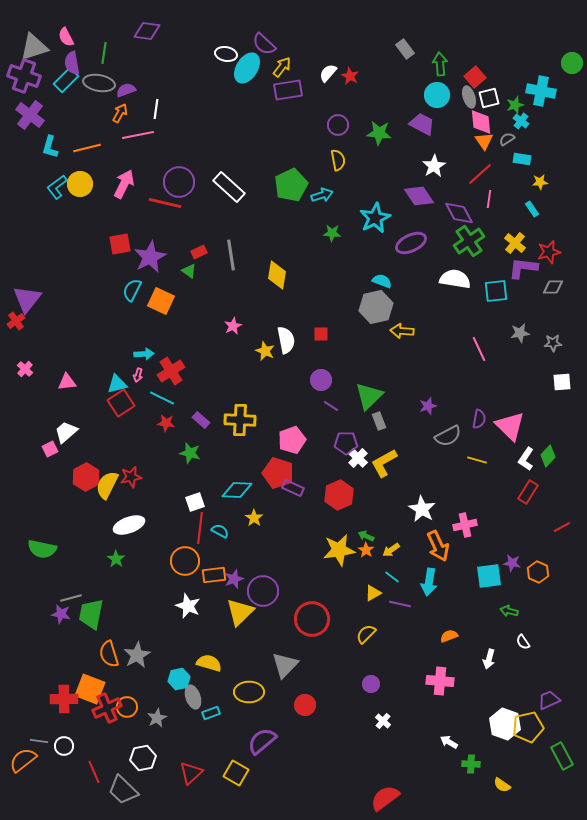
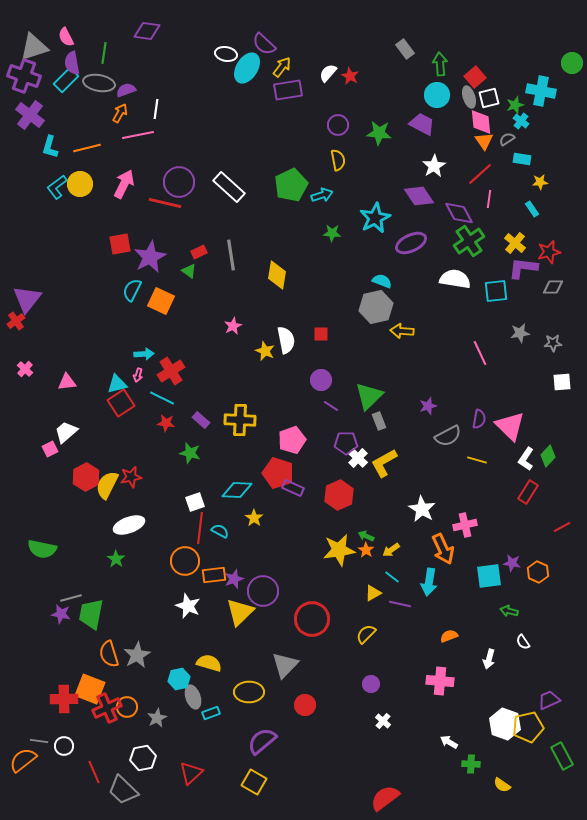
pink line at (479, 349): moved 1 px right, 4 px down
orange arrow at (438, 546): moved 5 px right, 3 px down
yellow square at (236, 773): moved 18 px right, 9 px down
